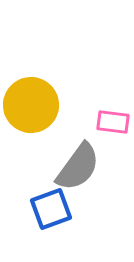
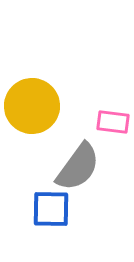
yellow circle: moved 1 px right, 1 px down
blue square: rotated 21 degrees clockwise
